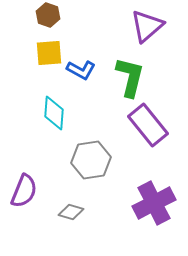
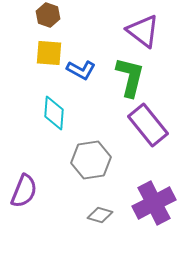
purple triangle: moved 4 px left, 5 px down; rotated 42 degrees counterclockwise
yellow square: rotated 8 degrees clockwise
gray diamond: moved 29 px right, 3 px down
